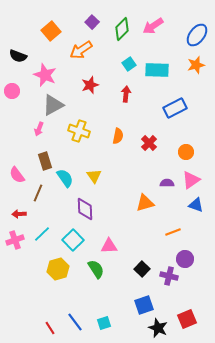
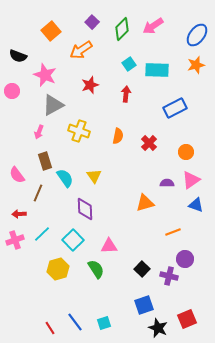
pink arrow at (39, 129): moved 3 px down
